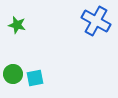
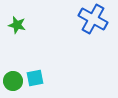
blue cross: moved 3 px left, 2 px up
green circle: moved 7 px down
